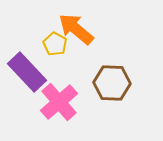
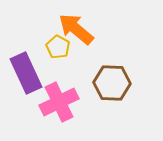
yellow pentagon: moved 3 px right, 3 px down
purple rectangle: moved 1 px left, 1 px down; rotated 18 degrees clockwise
pink cross: rotated 15 degrees clockwise
